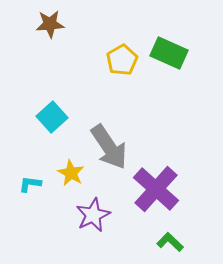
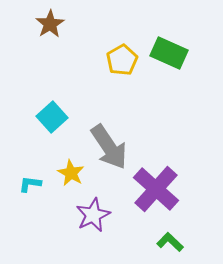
brown star: rotated 28 degrees counterclockwise
